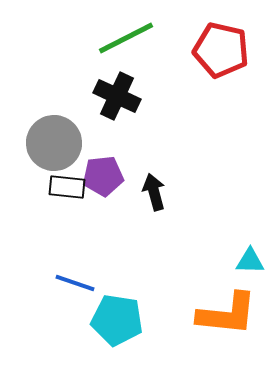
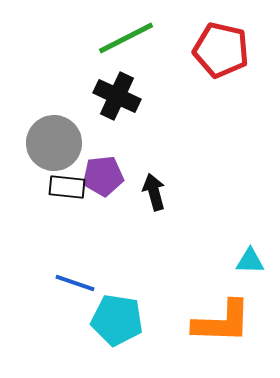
orange L-shape: moved 5 px left, 8 px down; rotated 4 degrees counterclockwise
